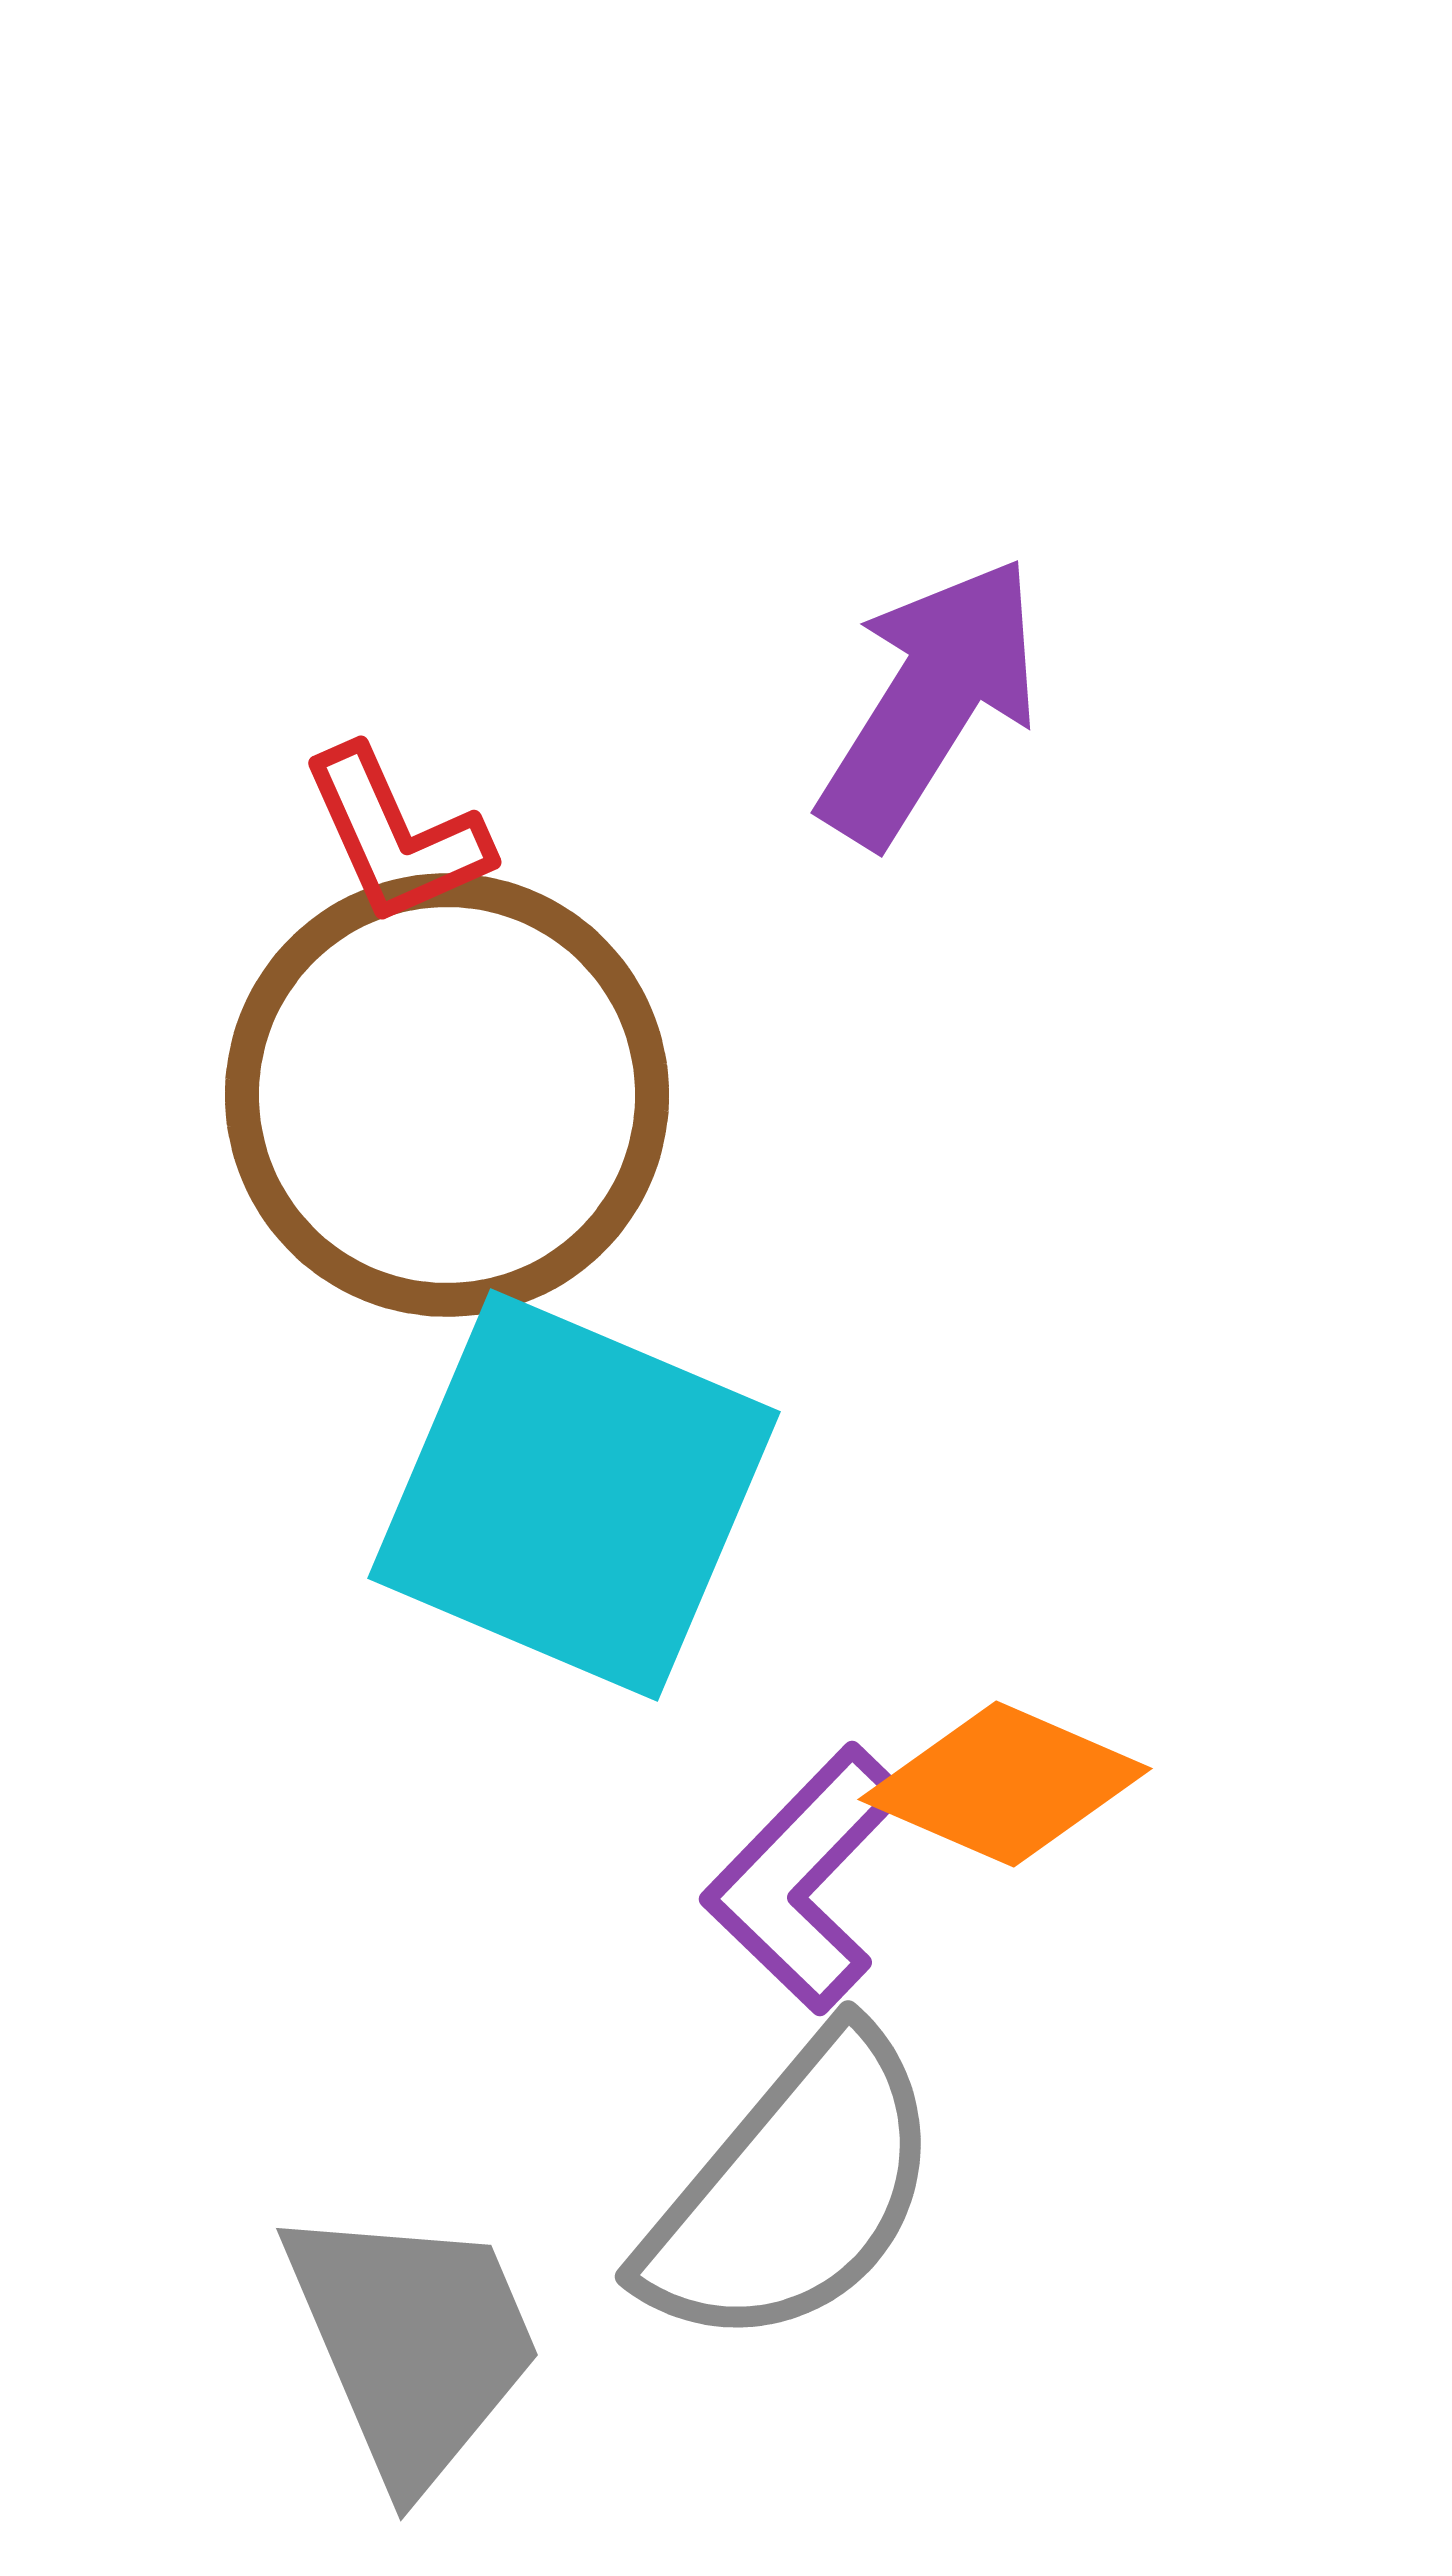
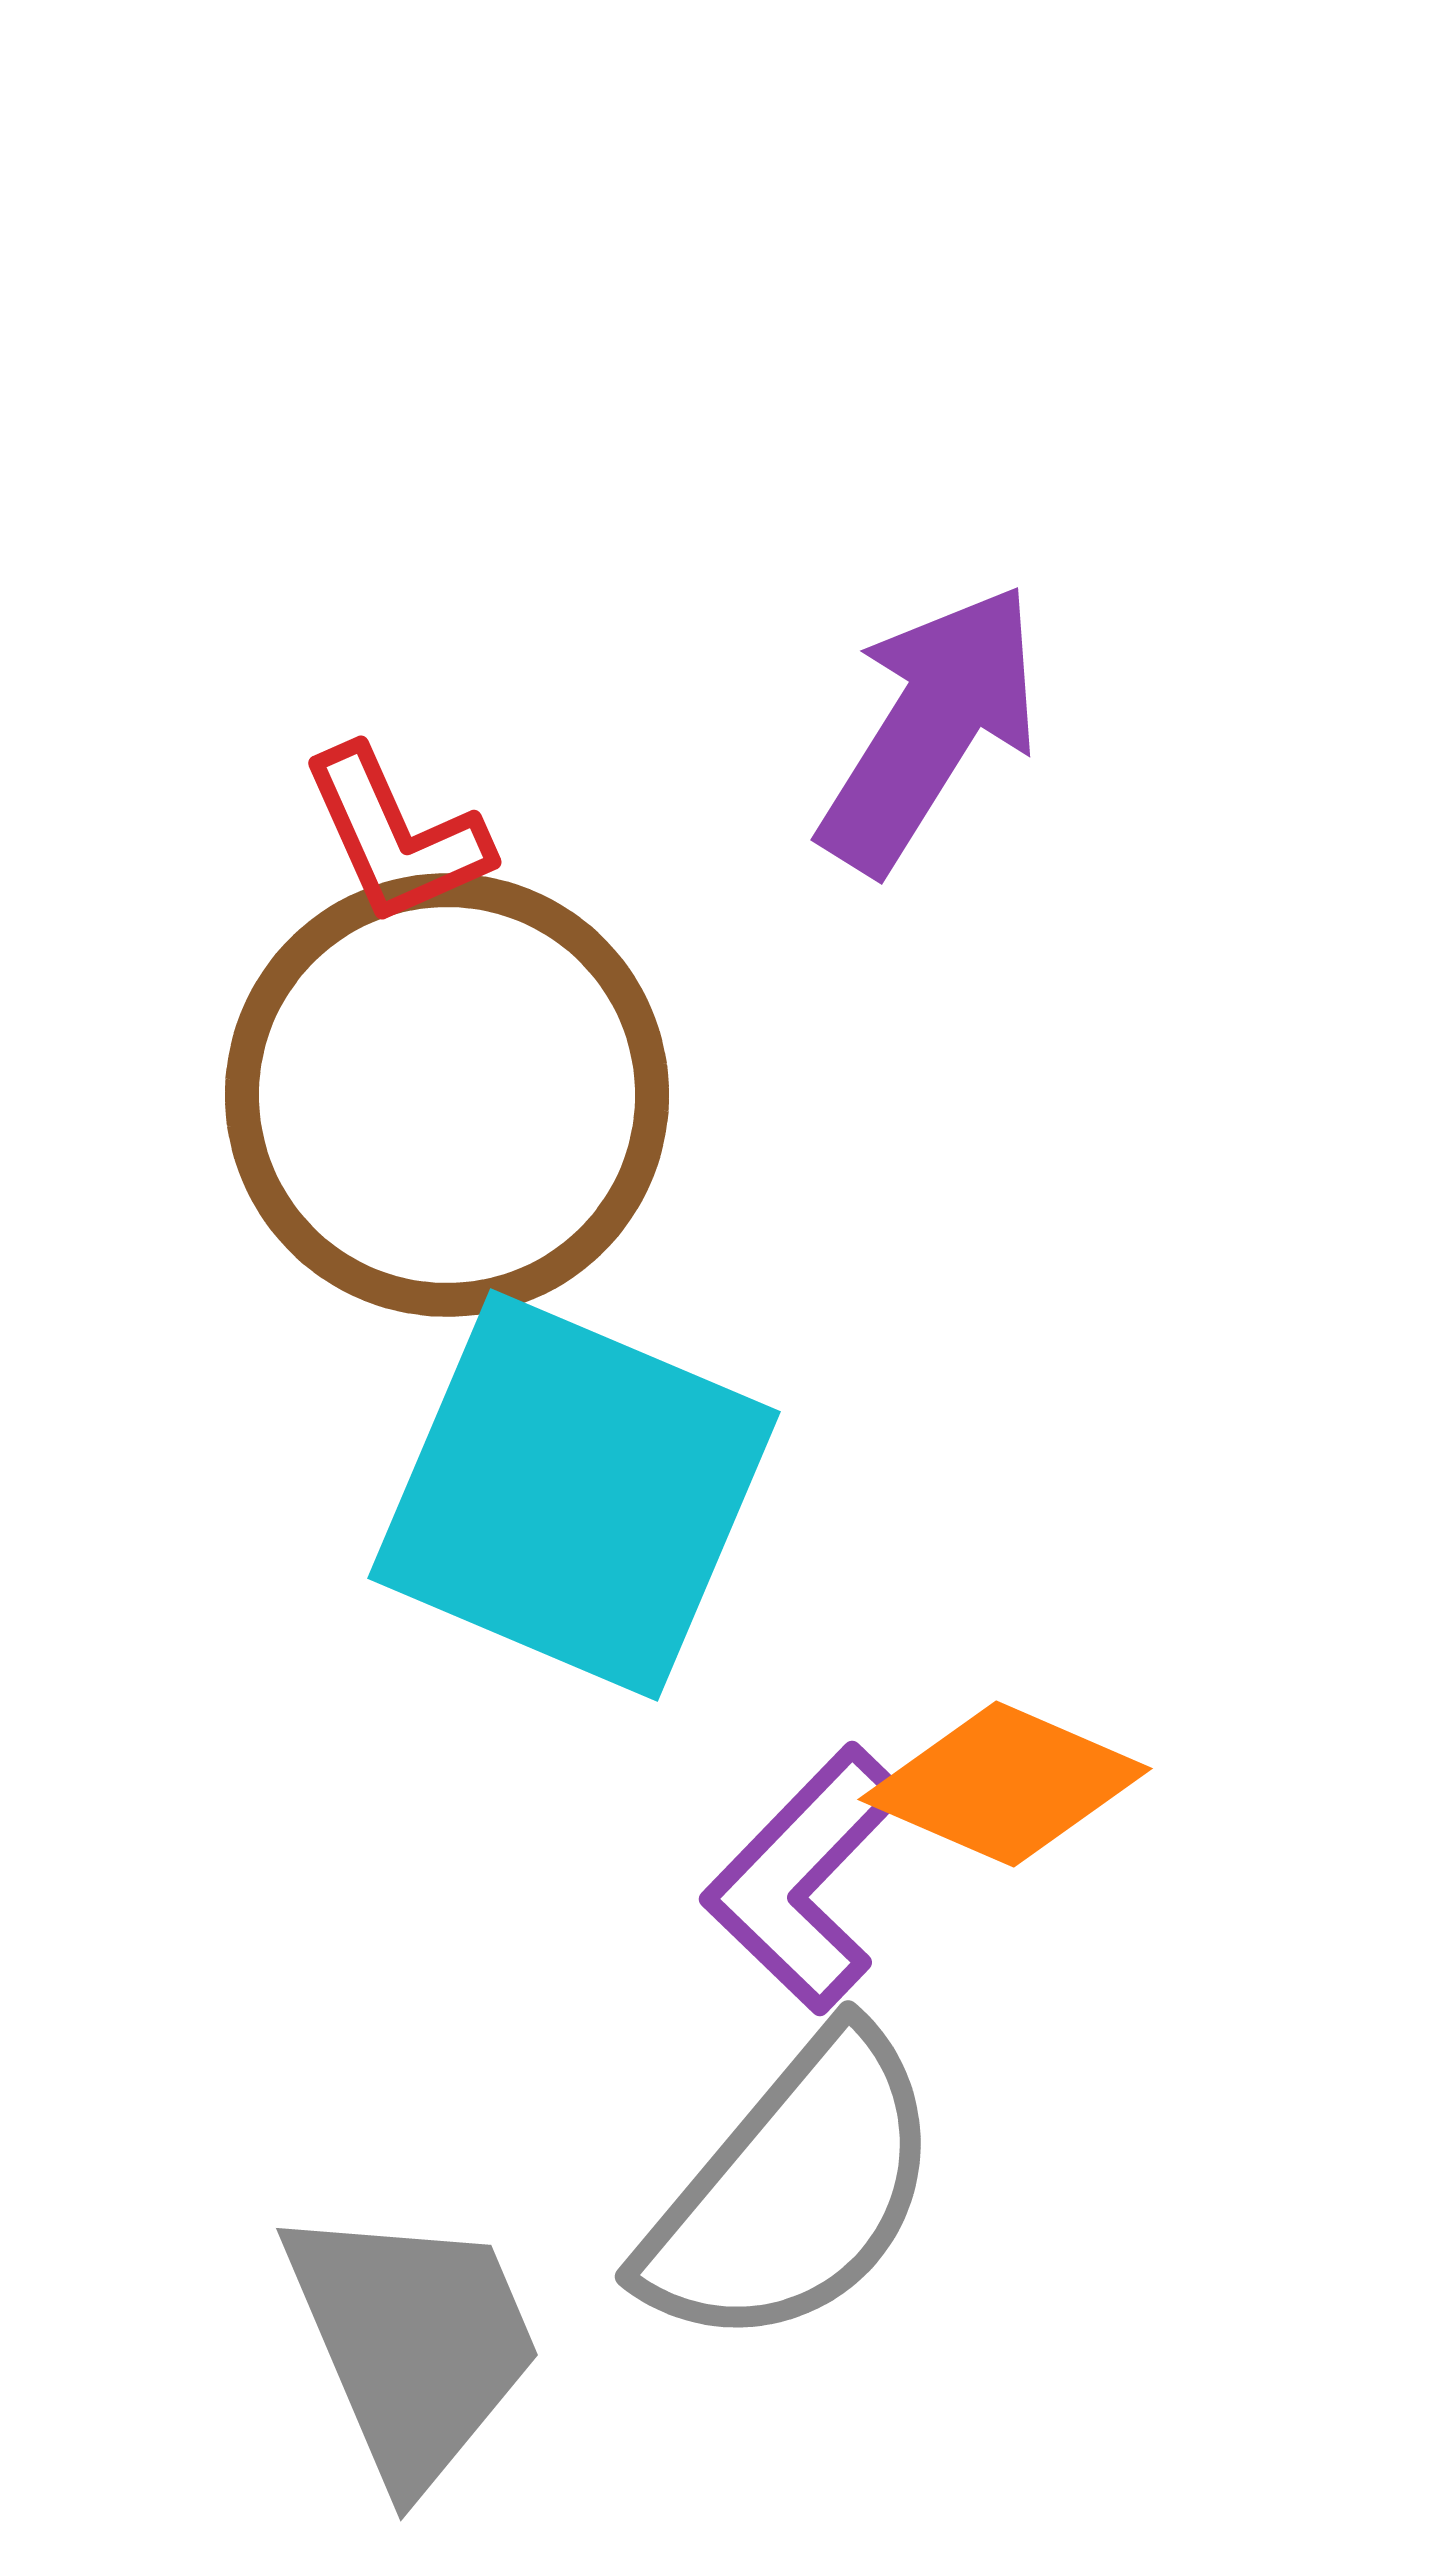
purple arrow: moved 27 px down
